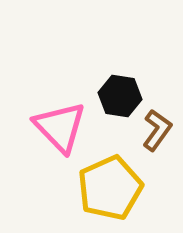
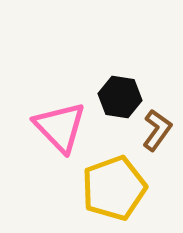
black hexagon: moved 1 px down
yellow pentagon: moved 4 px right; rotated 4 degrees clockwise
